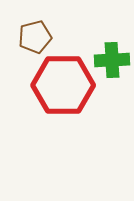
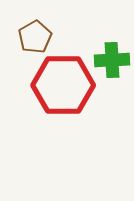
brown pentagon: rotated 16 degrees counterclockwise
